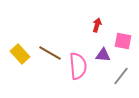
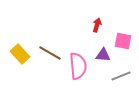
gray line: rotated 30 degrees clockwise
